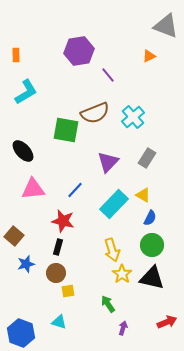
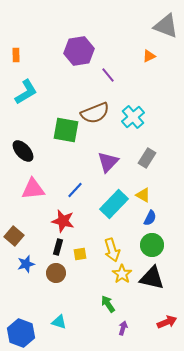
yellow square: moved 12 px right, 37 px up
